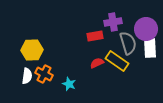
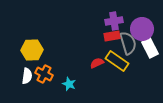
purple cross: moved 1 px right, 1 px up
purple circle: moved 4 px left
red rectangle: moved 17 px right
white rectangle: rotated 24 degrees counterclockwise
